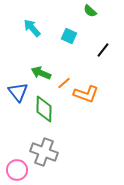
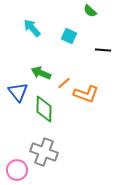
black line: rotated 56 degrees clockwise
